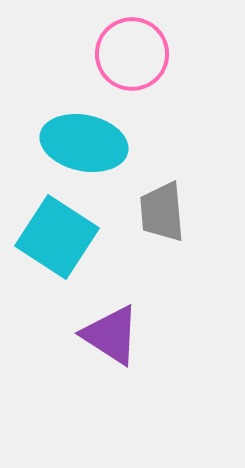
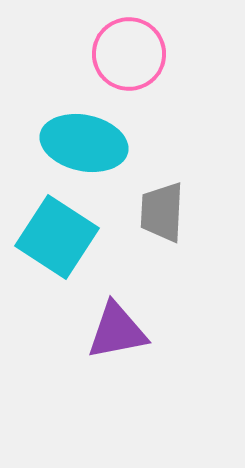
pink circle: moved 3 px left
gray trapezoid: rotated 8 degrees clockwise
purple triangle: moved 6 px right, 4 px up; rotated 44 degrees counterclockwise
